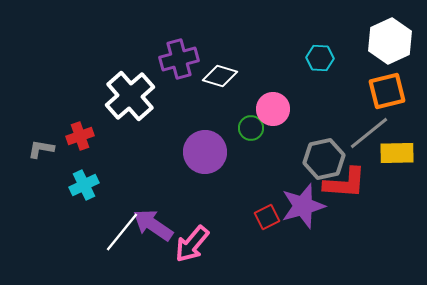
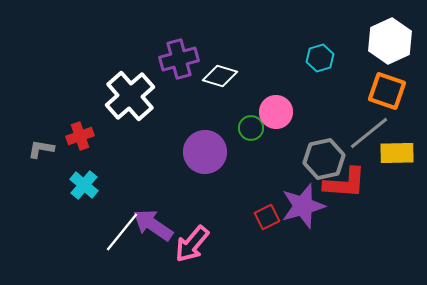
cyan hexagon: rotated 20 degrees counterclockwise
orange square: rotated 33 degrees clockwise
pink circle: moved 3 px right, 3 px down
cyan cross: rotated 24 degrees counterclockwise
